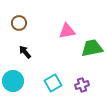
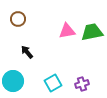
brown circle: moved 1 px left, 4 px up
green trapezoid: moved 16 px up
black arrow: moved 2 px right
purple cross: moved 1 px up
